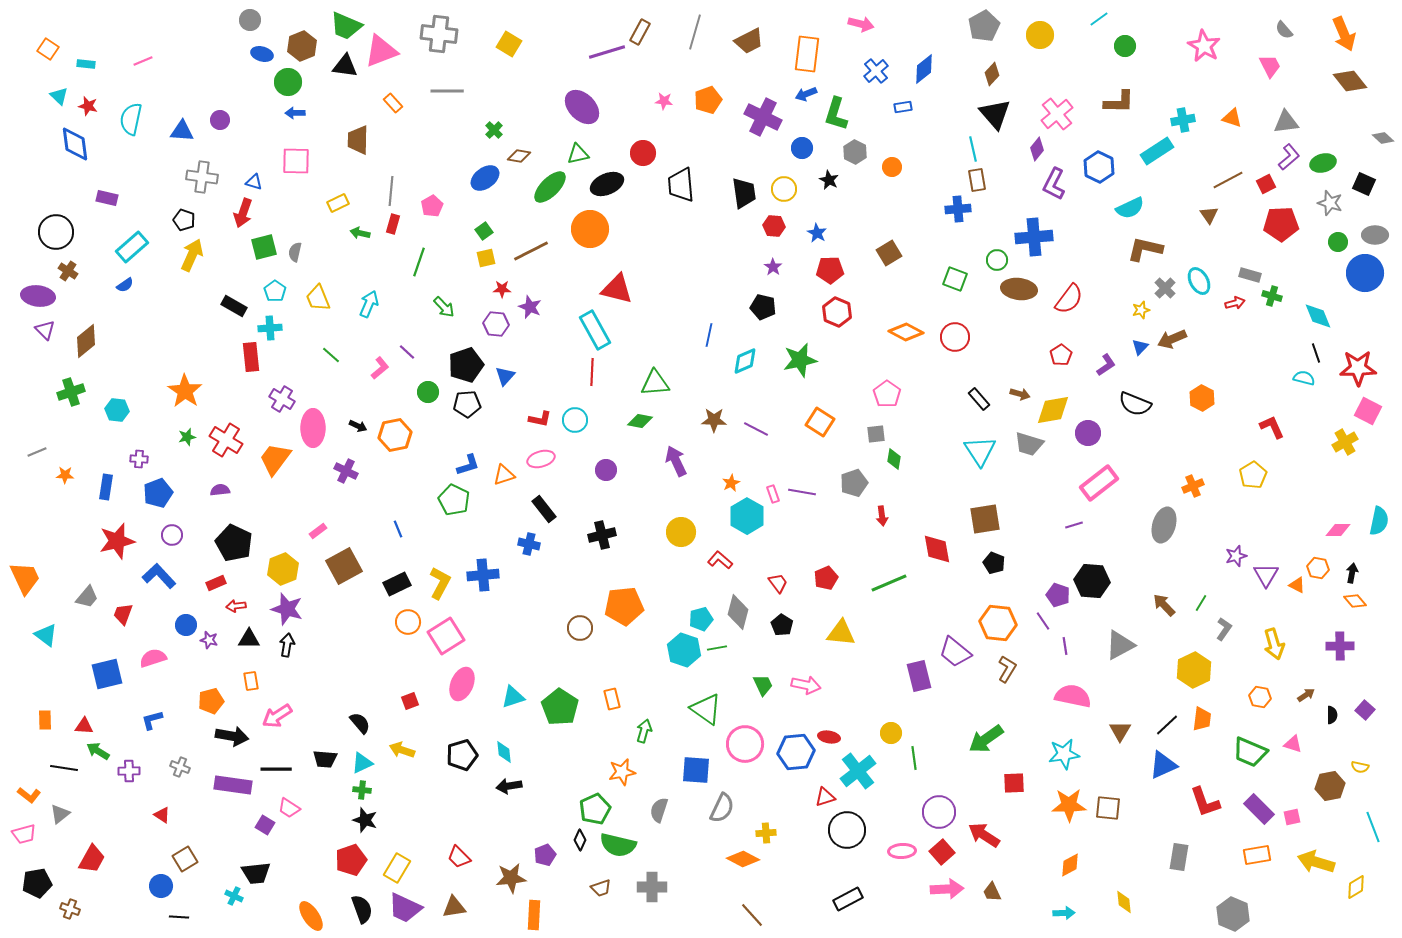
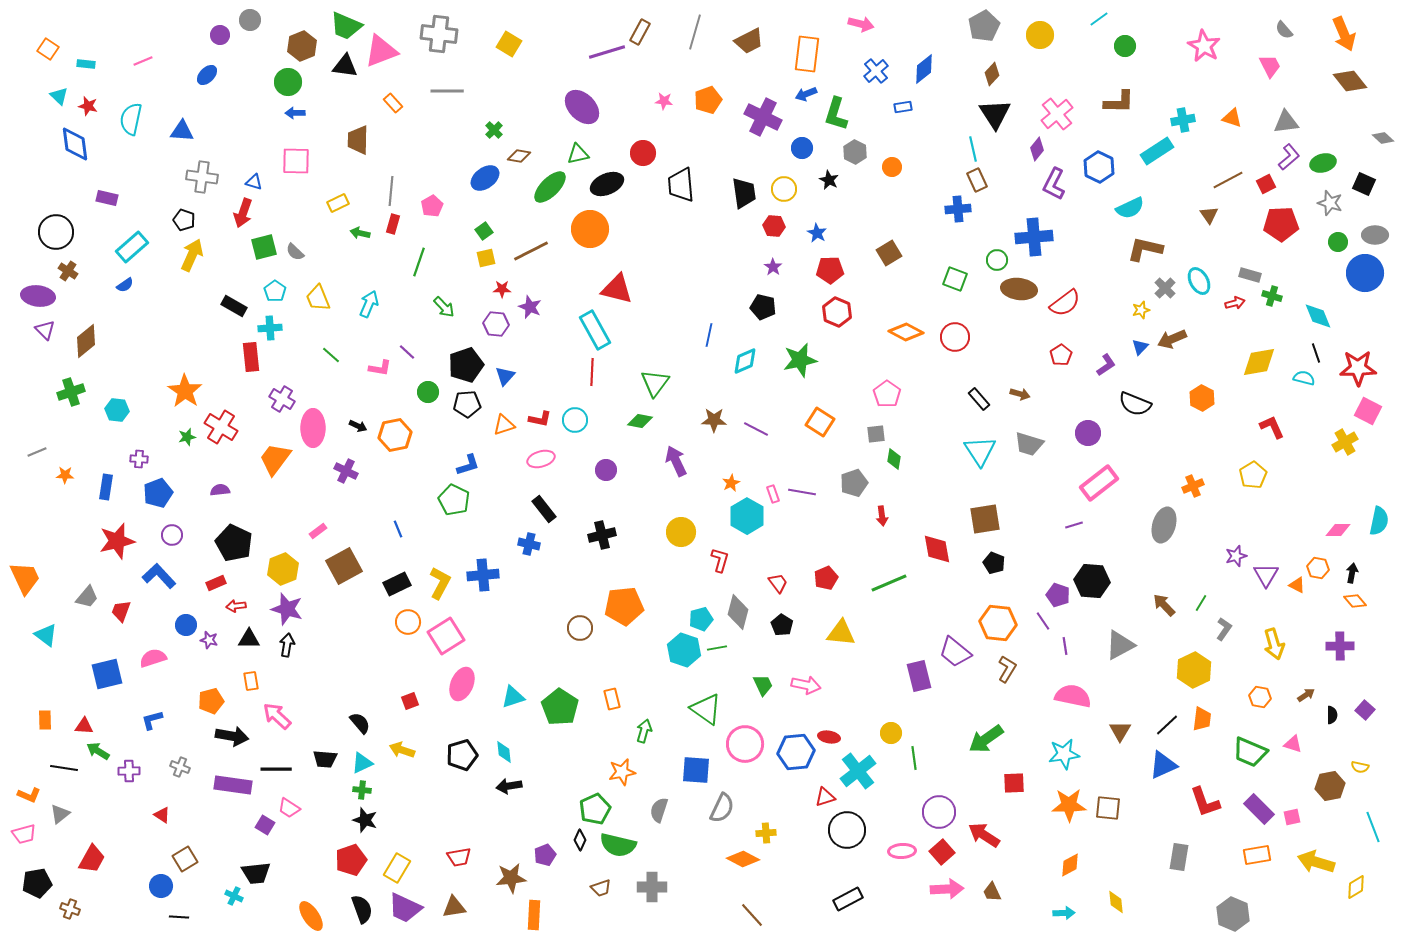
blue ellipse at (262, 54): moved 55 px left, 21 px down; rotated 60 degrees counterclockwise
black triangle at (995, 114): rotated 8 degrees clockwise
purple circle at (220, 120): moved 85 px up
brown rectangle at (977, 180): rotated 15 degrees counterclockwise
gray semicircle at (295, 252): rotated 60 degrees counterclockwise
red semicircle at (1069, 299): moved 4 px left, 4 px down; rotated 16 degrees clockwise
pink L-shape at (380, 368): rotated 50 degrees clockwise
green triangle at (655, 383): rotated 48 degrees counterclockwise
yellow diamond at (1053, 410): moved 206 px right, 48 px up
red cross at (226, 440): moved 5 px left, 13 px up
orange triangle at (504, 475): moved 50 px up
red L-shape at (720, 560): rotated 65 degrees clockwise
red trapezoid at (123, 614): moved 2 px left, 3 px up
pink arrow at (277, 716): rotated 76 degrees clockwise
orange L-shape at (29, 795): rotated 15 degrees counterclockwise
red trapezoid at (459, 857): rotated 55 degrees counterclockwise
yellow diamond at (1124, 902): moved 8 px left
